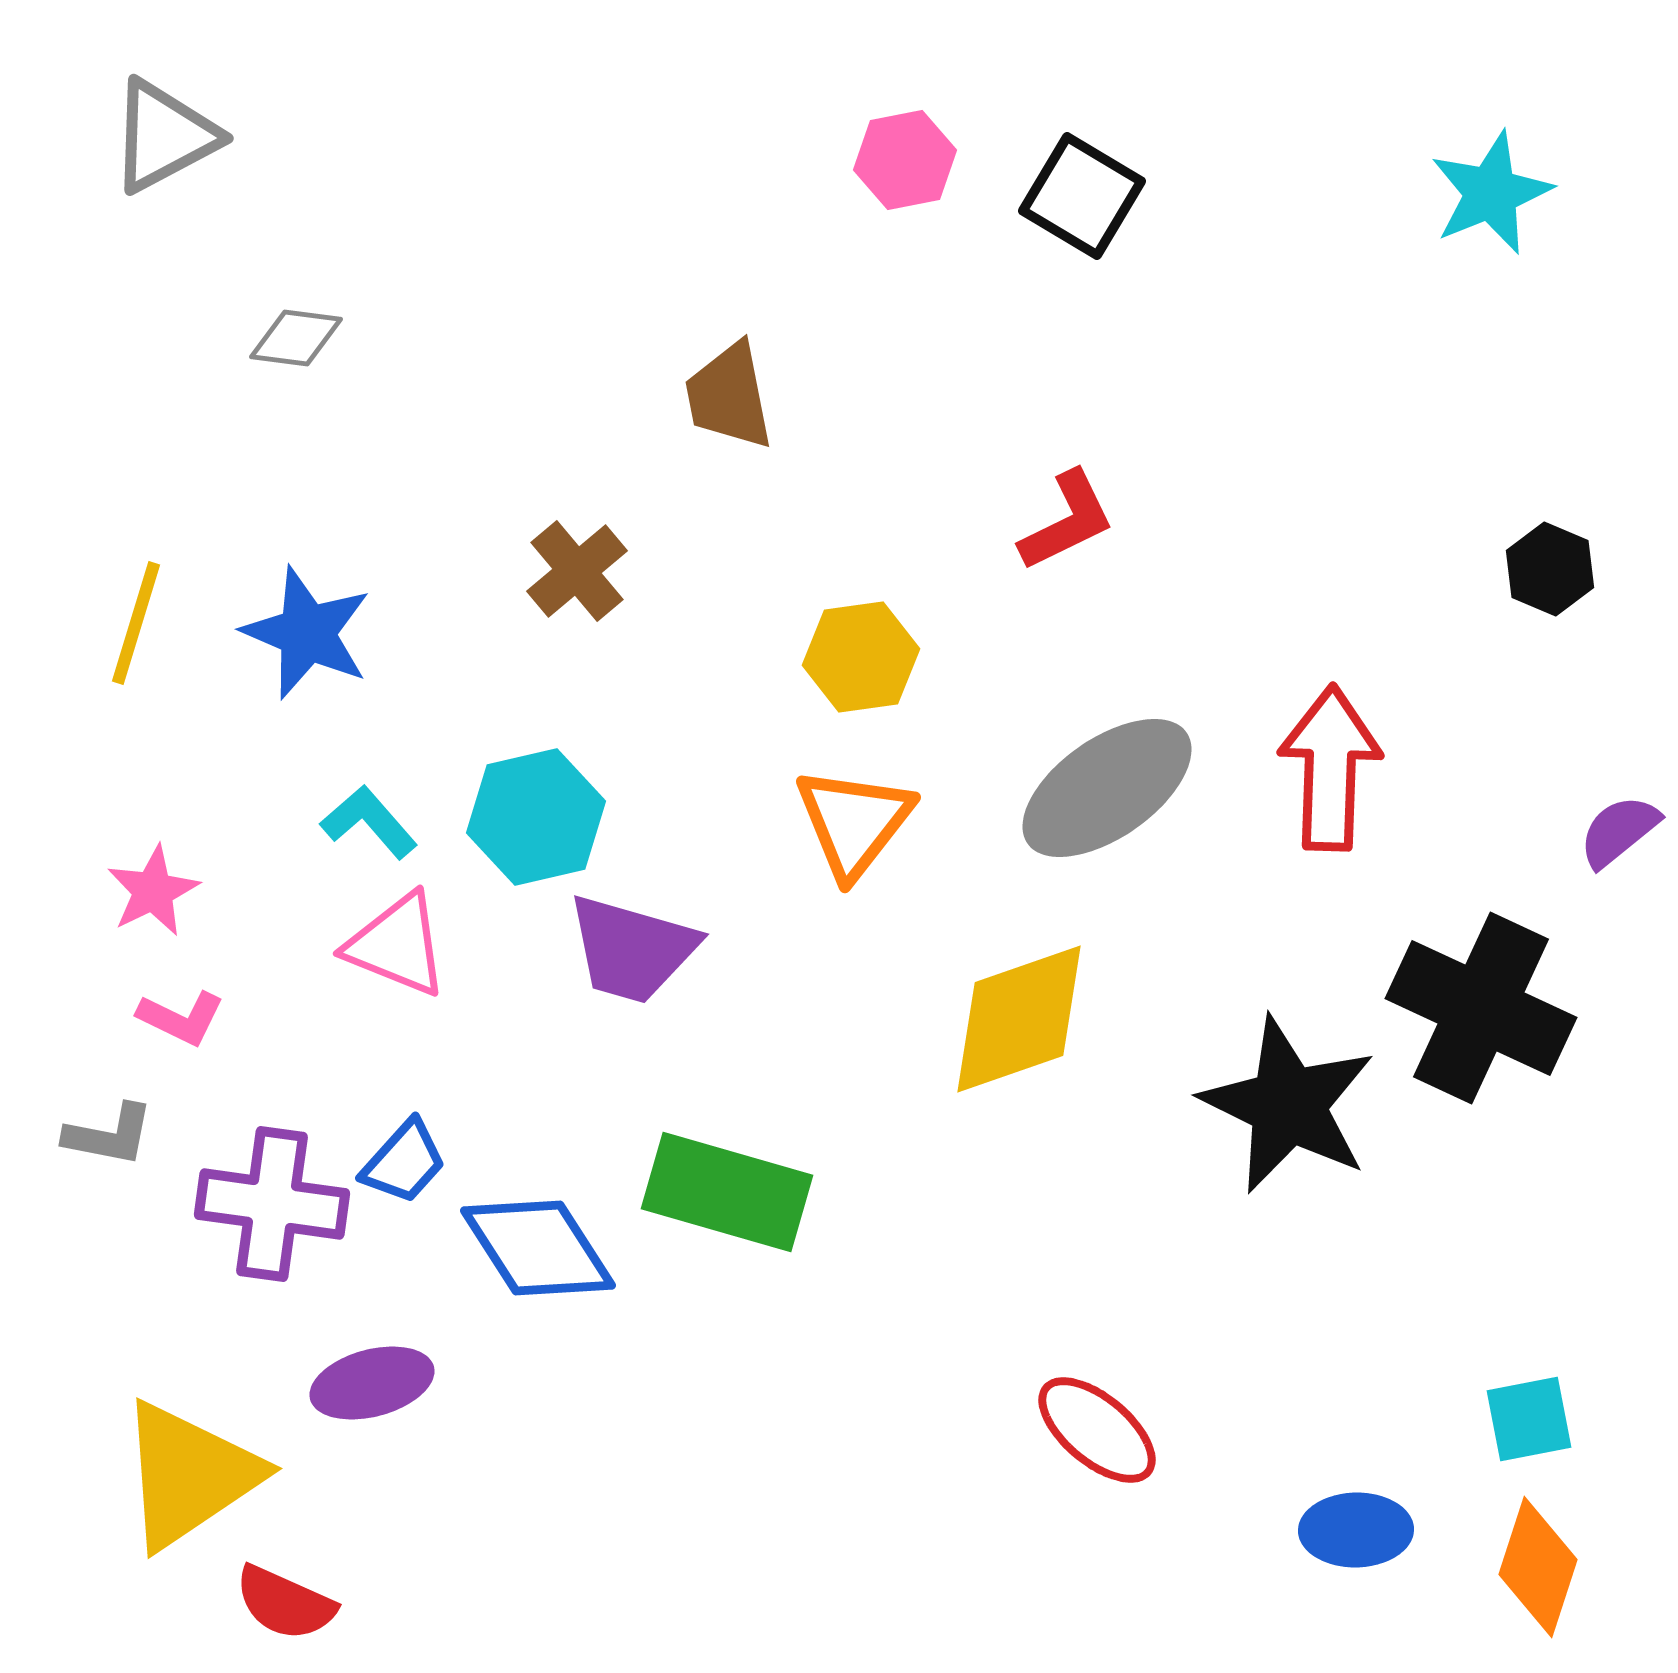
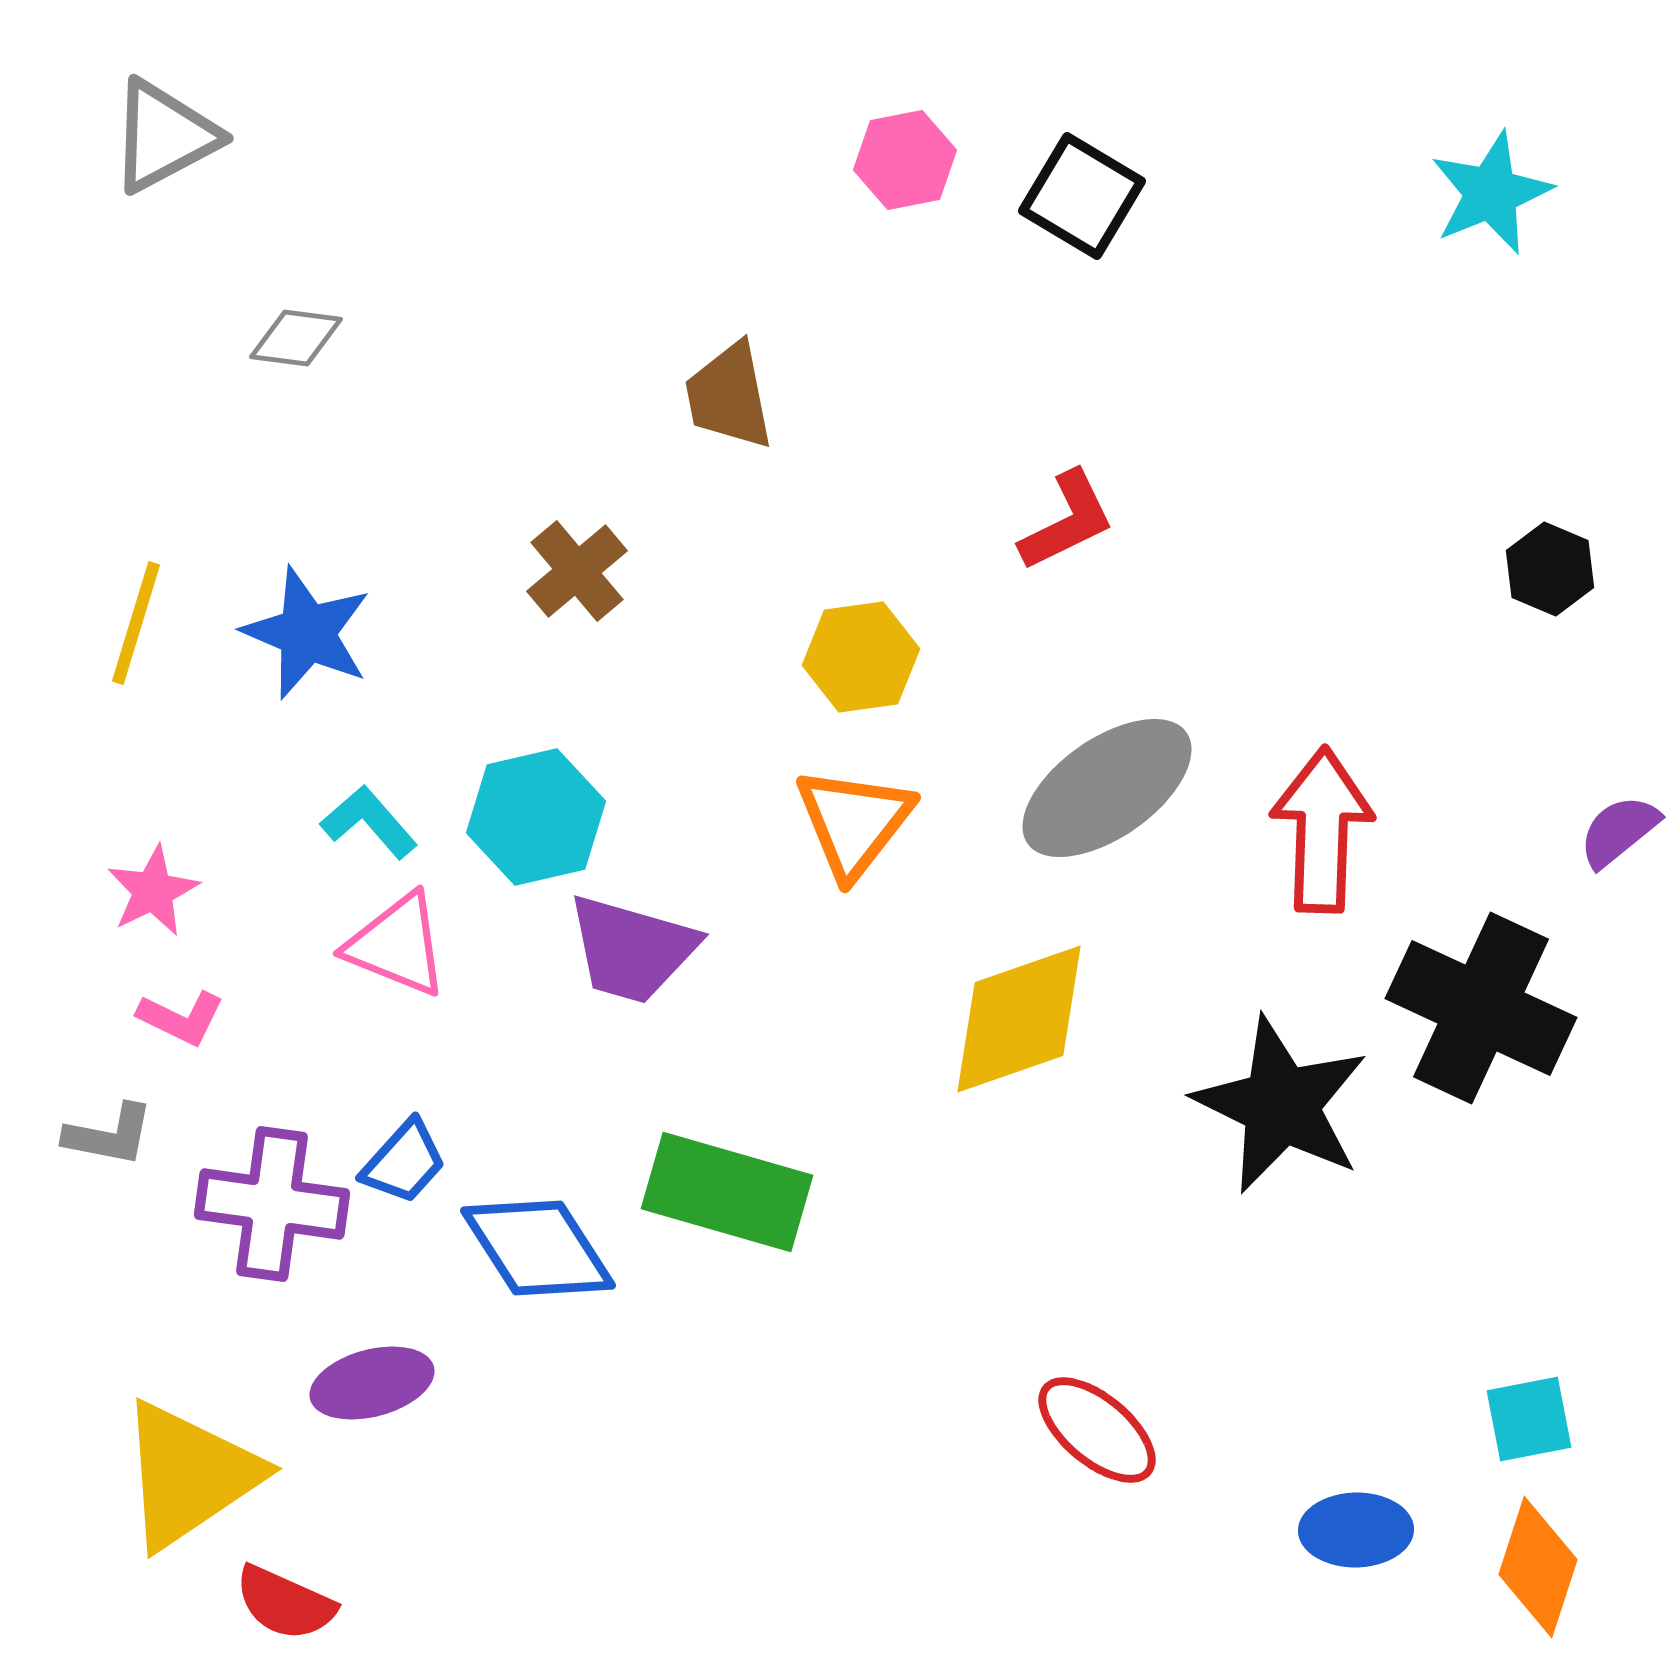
red arrow: moved 8 px left, 62 px down
black star: moved 7 px left
